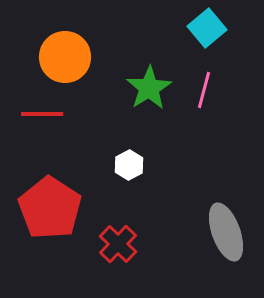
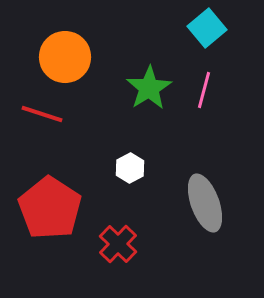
red line: rotated 18 degrees clockwise
white hexagon: moved 1 px right, 3 px down
gray ellipse: moved 21 px left, 29 px up
